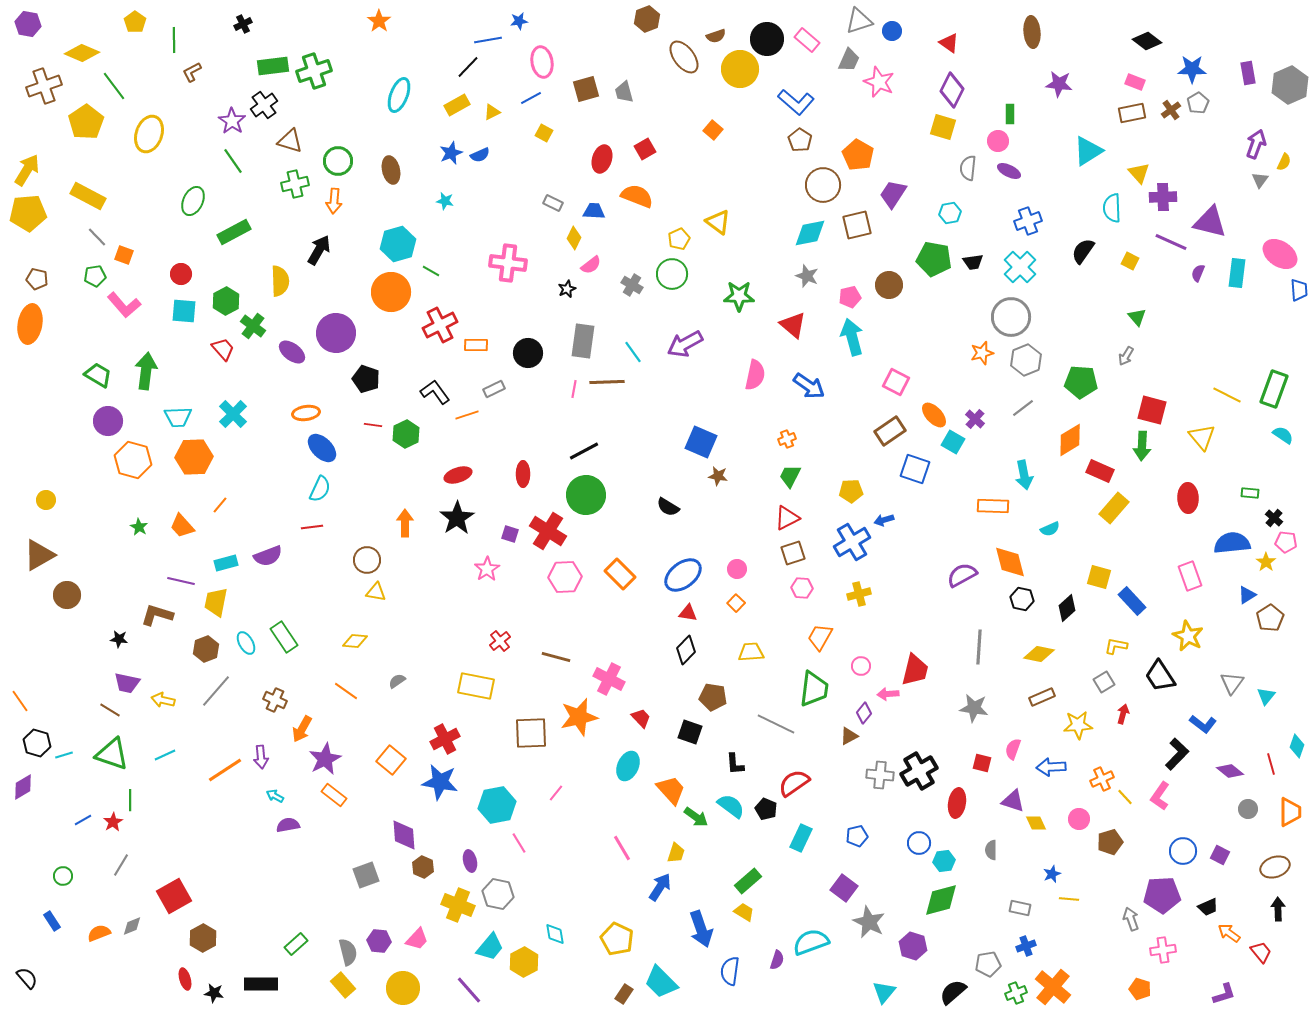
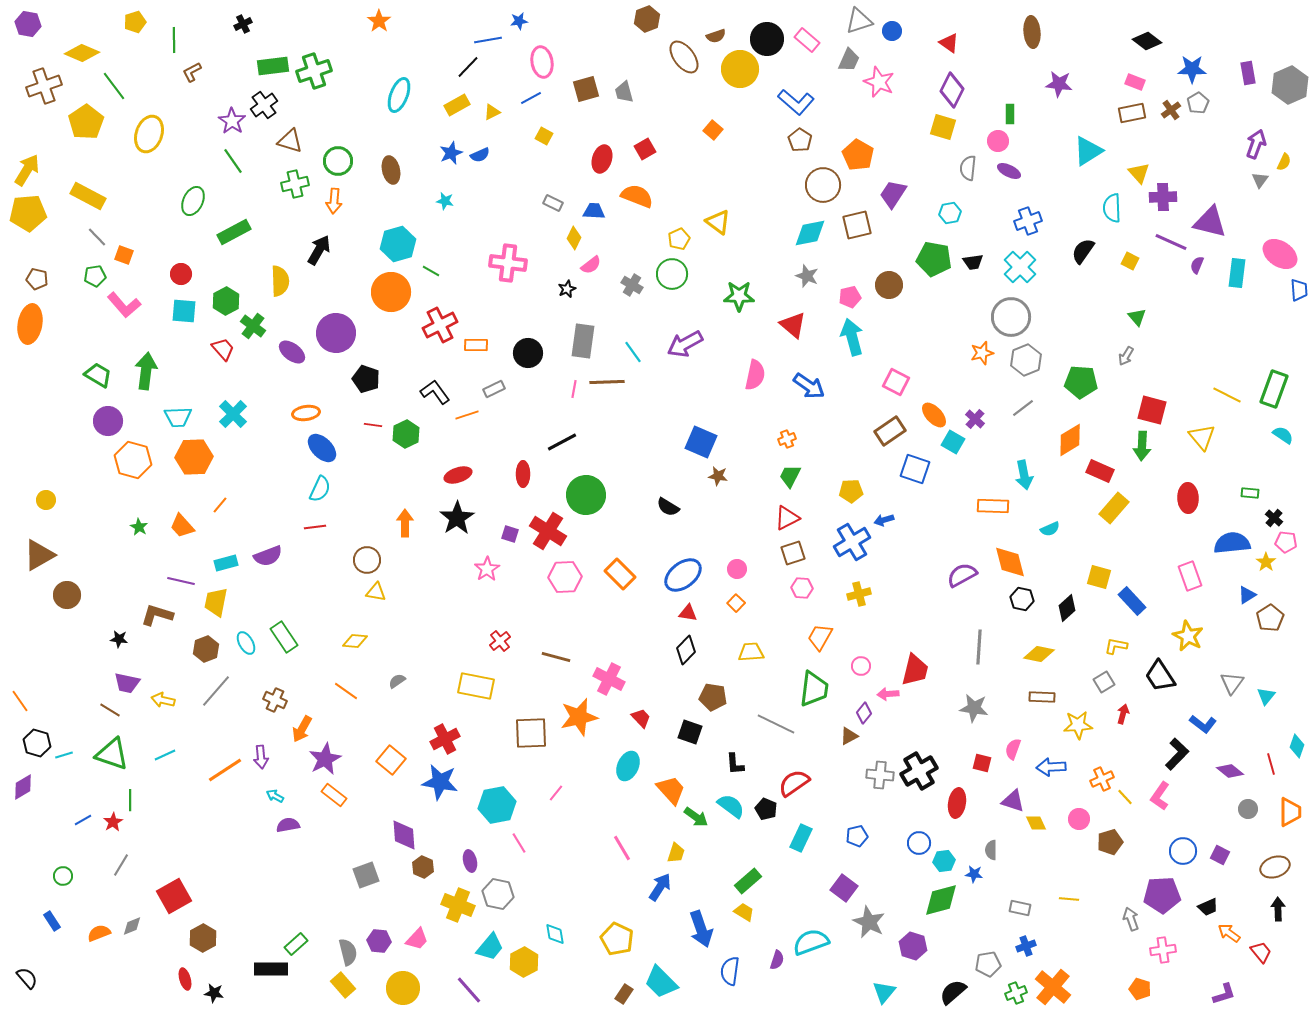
yellow pentagon at (135, 22): rotated 20 degrees clockwise
yellow square at (544, 133): moved 3 px down
purple semicircle at (1198, 273): moved 1 px left, 8 px up
black line at (584, 451): moved 22 px left, 9 px up
red line at (312, 527): moved 3 px right
brown rectangle at (1042, 697): rotated 25 degrees clockwise
blue star at (1052, 874): moved 78 px left; rotated 30 degrees clockwise
black rectangle at (261, 984): moved 10 px right, 15 px up
